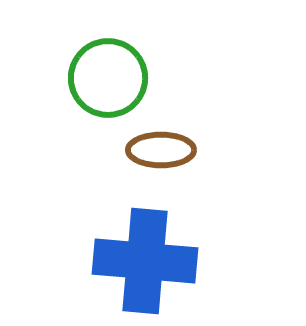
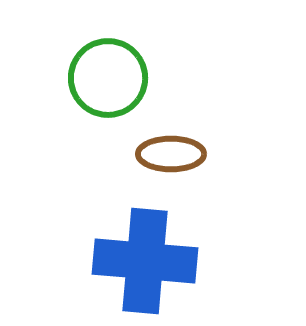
brown ellipse: moved 10 px right, 4 px down
